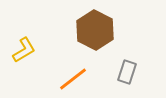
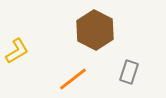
yellow L-shape: moved 7 px left, 1 px down
gray rectangle: moved 2 px right
